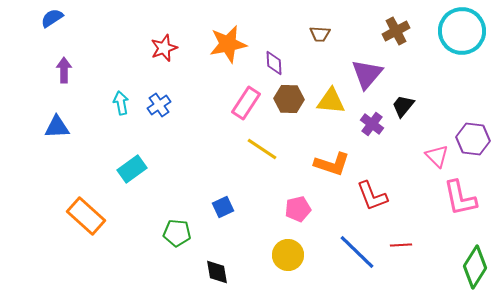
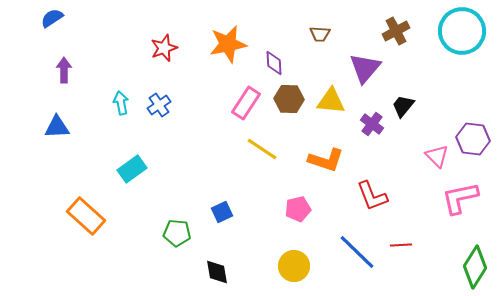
purple triangle: moved 2 px left, 6 px up
orange L-shape: moved 6 px left, 4 px up
pink L-shape: rotated 90 degrees clockwise
blue square: moved 1 px left, 5 px down
yellow circle: moved 6 px right, 11 px down
